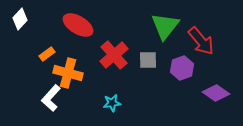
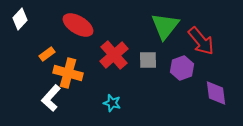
purple diamond: rotated 48 degrees clockwise
cyan star: rotated 24 degrees clockwise
